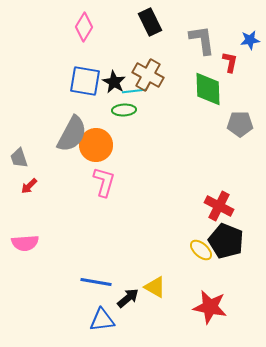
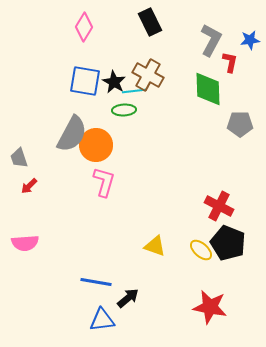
gray L-shape: moved 9 px right; rotated 36 degrees clockwise
black pentagon: moved 2 px right, 2 px down
yellow triangle: moved 41 px up; rotated 10 degrees counterclockwise
